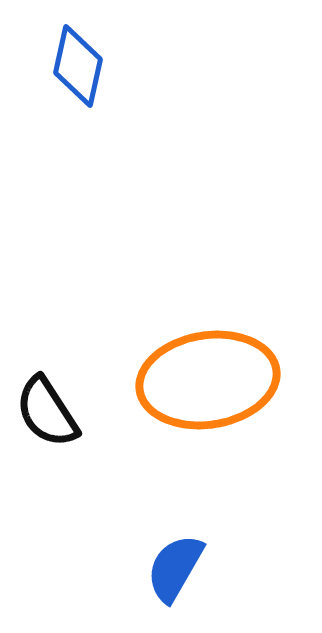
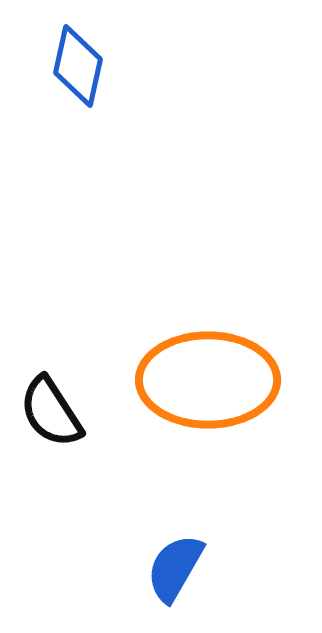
orange ellipse: rotated 9 degrees clockwise
black semicircle: moved 4 px right
